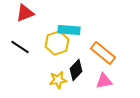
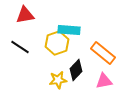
red triangle: moved 2 px down; rotated 12 degrees clockwise
